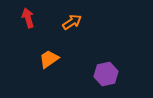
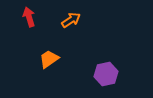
red arrow: moved 1 px right, 1 px up
orange arrow: moved 1 px left, 2 px up
